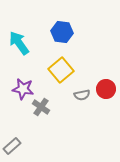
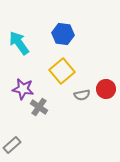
blue hexagon: moved 1 px right, 2 px down
yellow square: moved 1 px right, 1 px down
gray cross: moved 2 px left
gray rectangle: moved 1 px up
